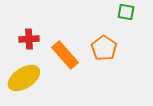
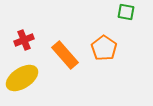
red cross: moved 5 px left, 1 px down; rotated 18 degrees counterclockwise
yellow ellipse: moved 2 px left
